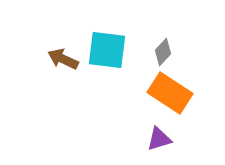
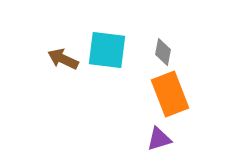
gray diamond: rotated 32 degrees counterclockwise
orange rectangle: moved 1 px down; rotated 36 degrees clockwise
